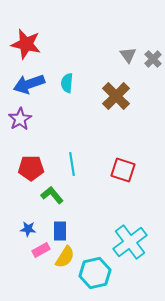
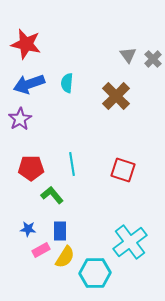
cyan hexagon: rotated 12 degrees clockwise
